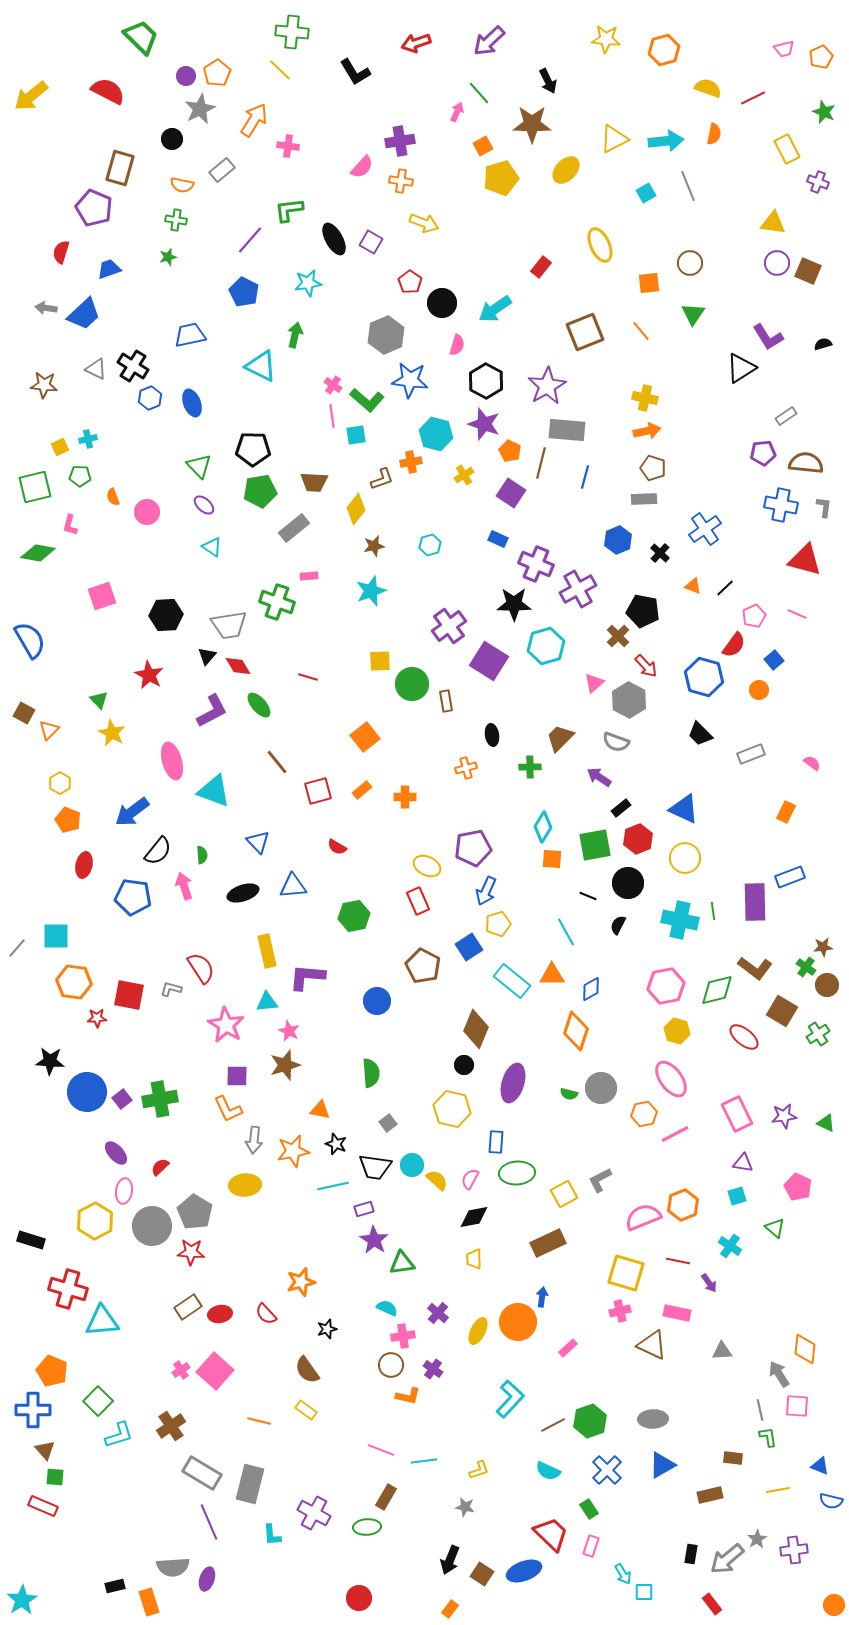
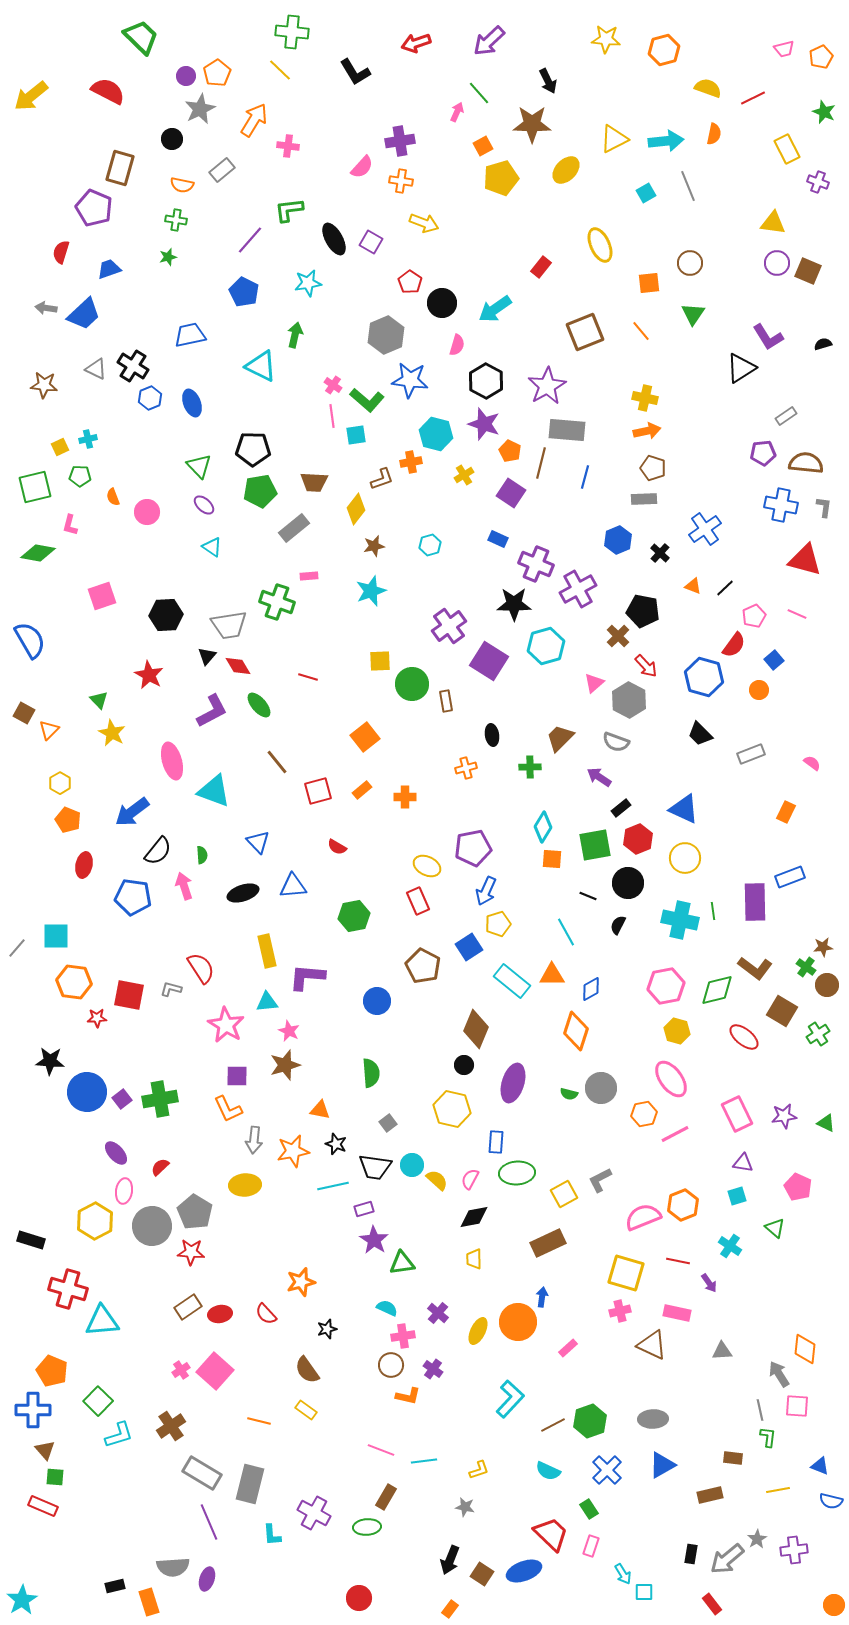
green L-shape at (768, 1437): rotated 15 degrees clockwise
